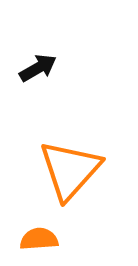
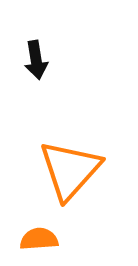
black arrow: moved 2 px left, 8 px up; rotated 111 degrees clockwise
